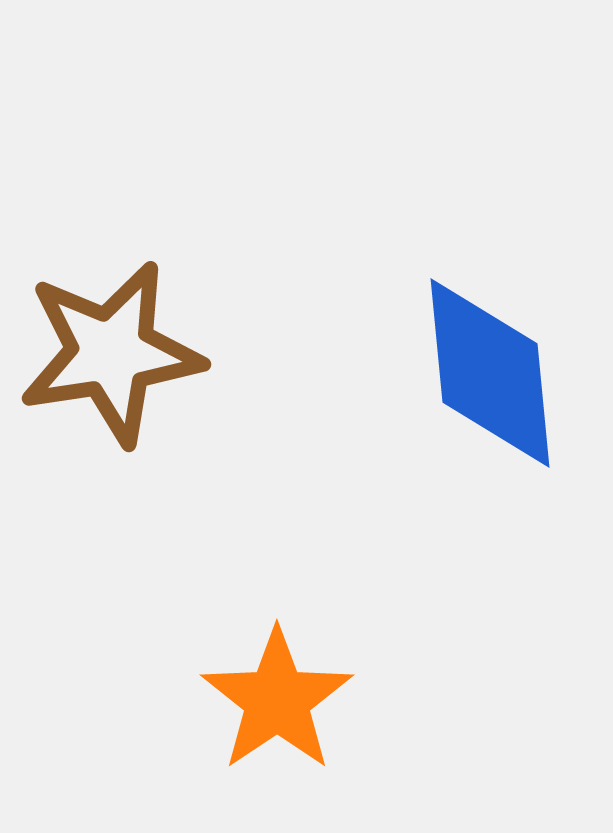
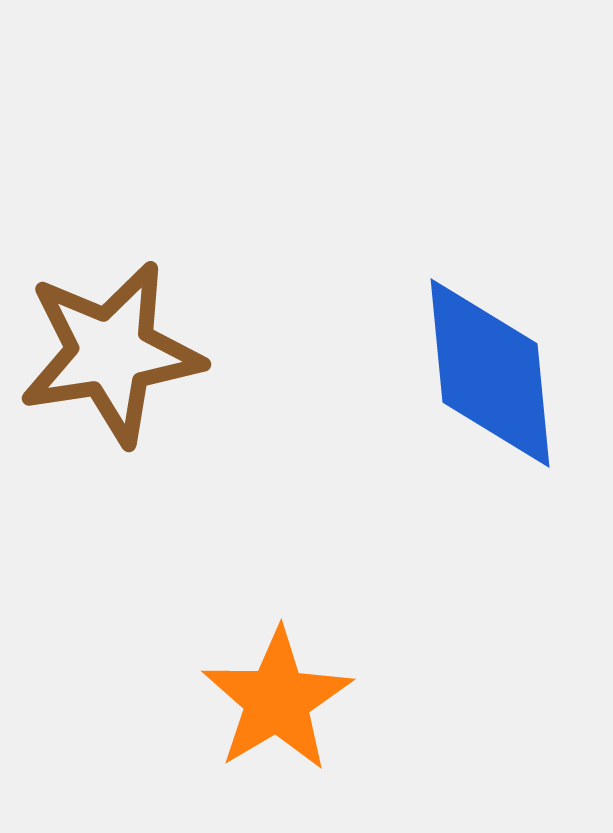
orange star: rotated 3 degrees clockwise
